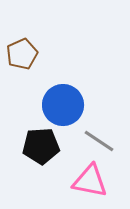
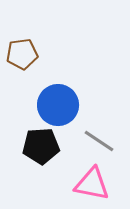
brown pentagon: rotated 16 degrees clockwise
blue circle: moved 5 px left
pink triangle: moved 2 px right, 3 px down
